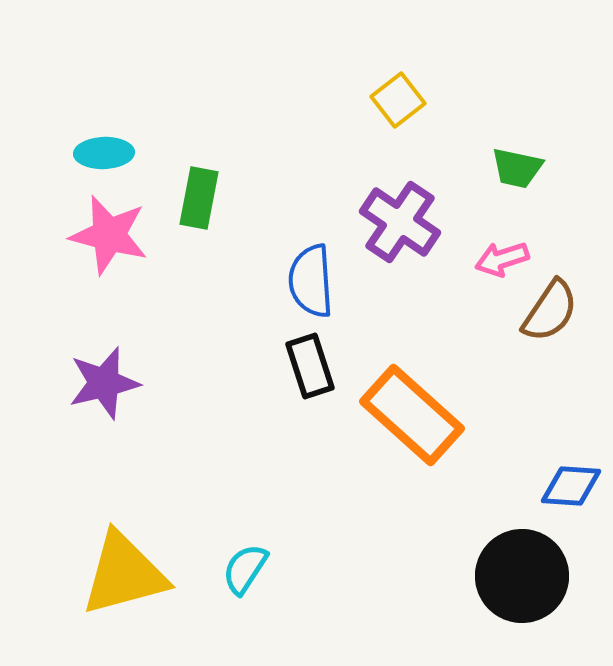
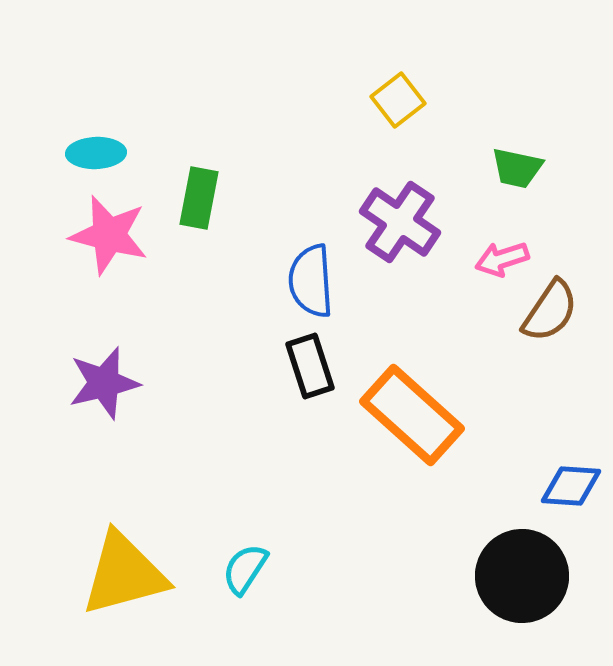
cyan ellipse: moved 8 px left
